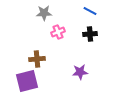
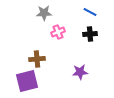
blue line: moved 1 px down
